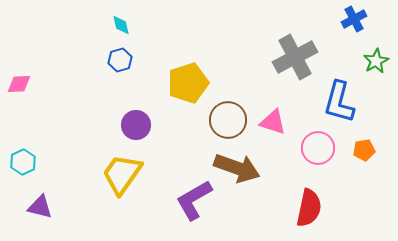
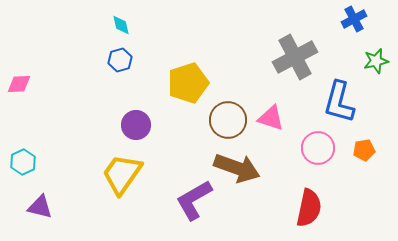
green star: rotated 15 degrees clockwise
pink triangle: moved 2 px left, 4 px up
